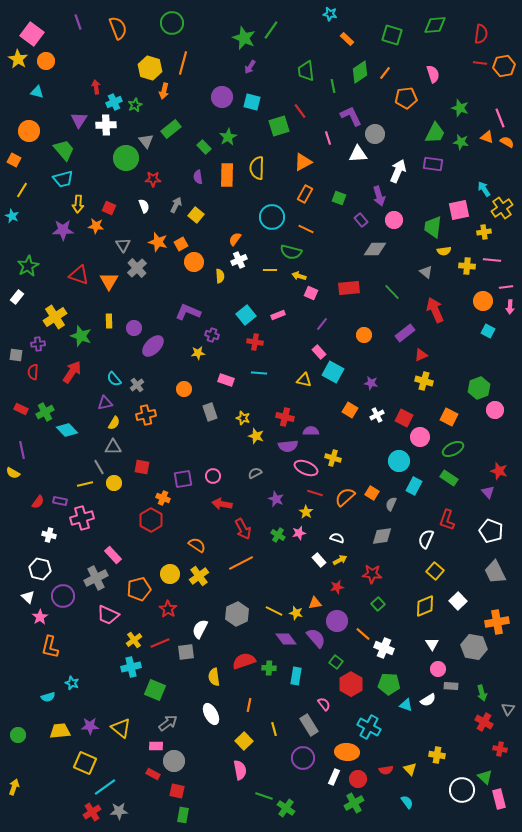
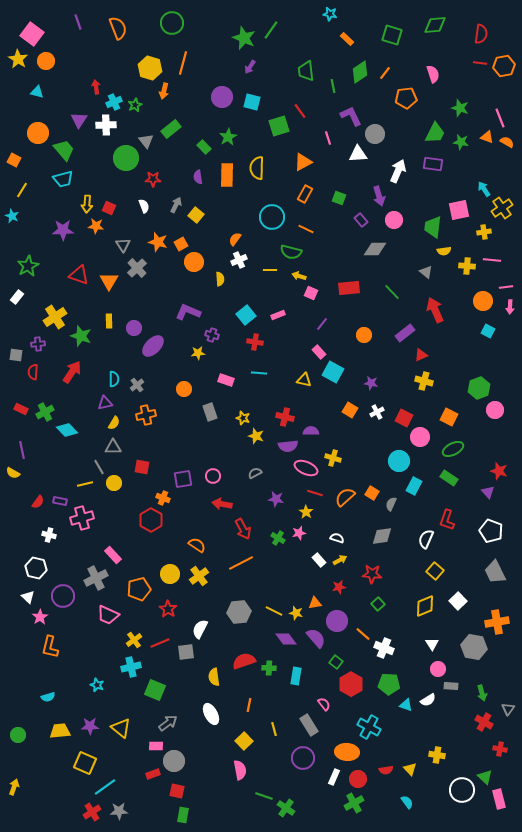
orange circle at (29, 131): moved 9 px right, 2 px down
yellow arrow at (78, 204): moved 9 px right
yellow semicircle at (220, 276): moved 3 px down
cyan semicircle at (114, 379): rotated 140 degrees counterclockwise
white cross at (377, 415): moved 3 px up
purple star at (276, 499): rotated 14 degrees counterclockwise
green cross at (278, 535): moved 3 px down
white hexagon at (40, 569): moved 4 px left, 1 px up
red star at (337, 587): moved 2 px right
gray hexagon at (237, 614): moved 2 px right, 2 px up; rotated 20 degrees clockwise
cyan star at (72, 683): moved 25 px right, 2 px down
red rectangle at (153, 774): rotated 48 degrees counterclockwise
